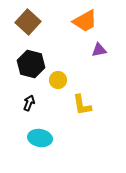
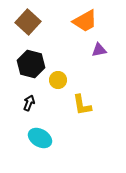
cyan ellipse: rotated 20 degrees clockwise
